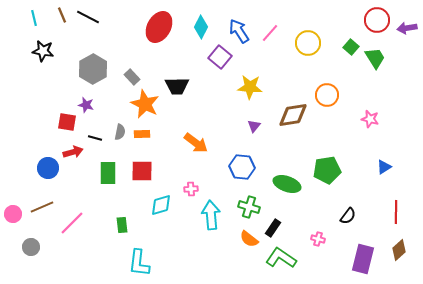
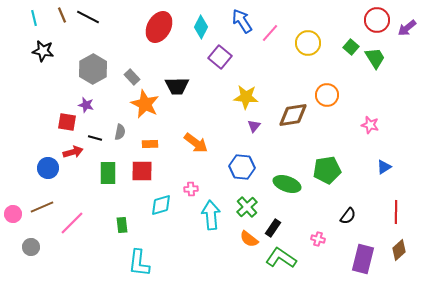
purple arrow at (407, 28): rotated 30 degrees counterclockwise
blue arrow at (239, 31): moved 3 px right, 10 px up
yellow star at (250, 87): moved 4 px left, 10 px down
pink star at (370, 119): moved 6 px down
orange rectangle at (142, 134): moved 8 px right, 10 px down
green cross at (249, 207): moved 2 px left; rotated 30 degrees clockwise
